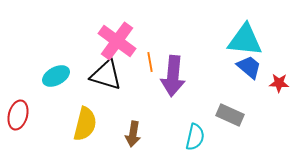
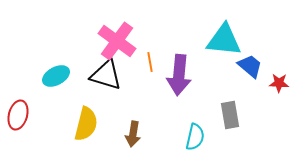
cyan triangle: moved 21 px left
blue trapezoid: moved 1 px right, 1 px up
purple arrow: moved 6 px right, 1 px up
gray rectangle: rotated 56 degrees clockwise
yellow semicircle: moved 1 px right
